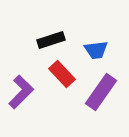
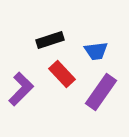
black rectangle: moved 1 px left
blue trapezoid: moved 1 px down
purple L-shape: moved 3 px up
